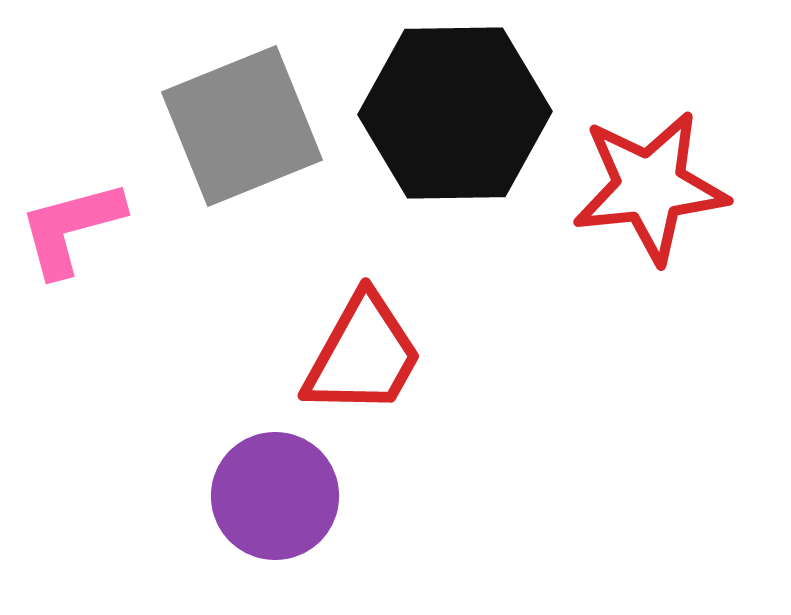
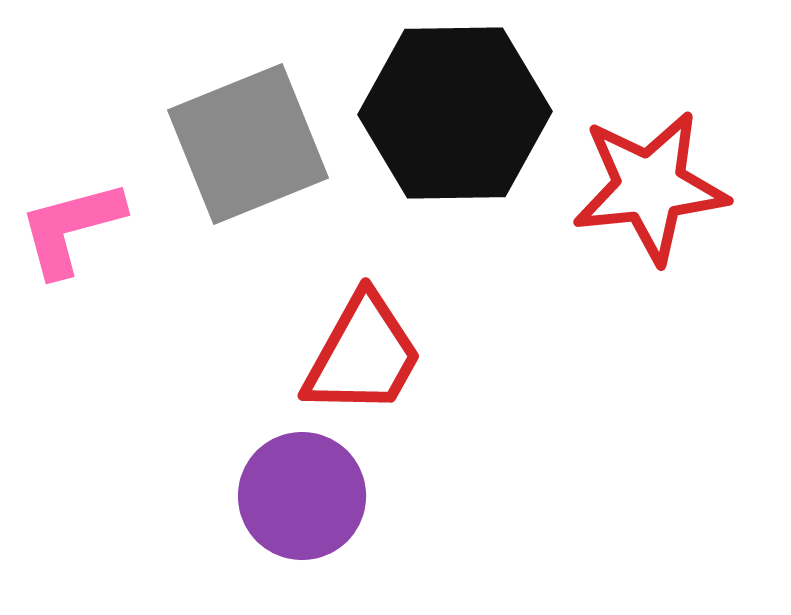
gray square: moved 6 px right, 18 px down
purple circle: moved 27 px right
